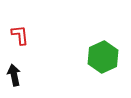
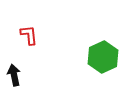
red L-shape: moved 9 px right
